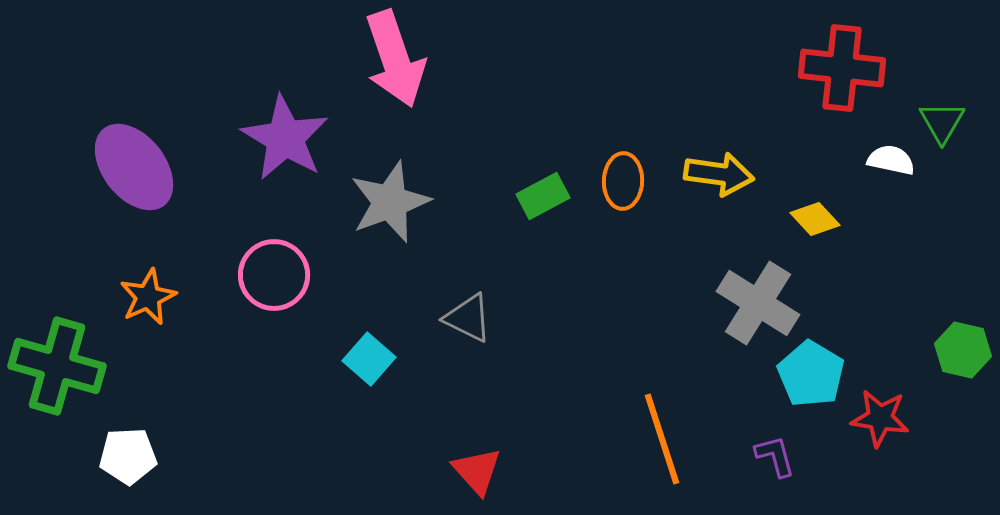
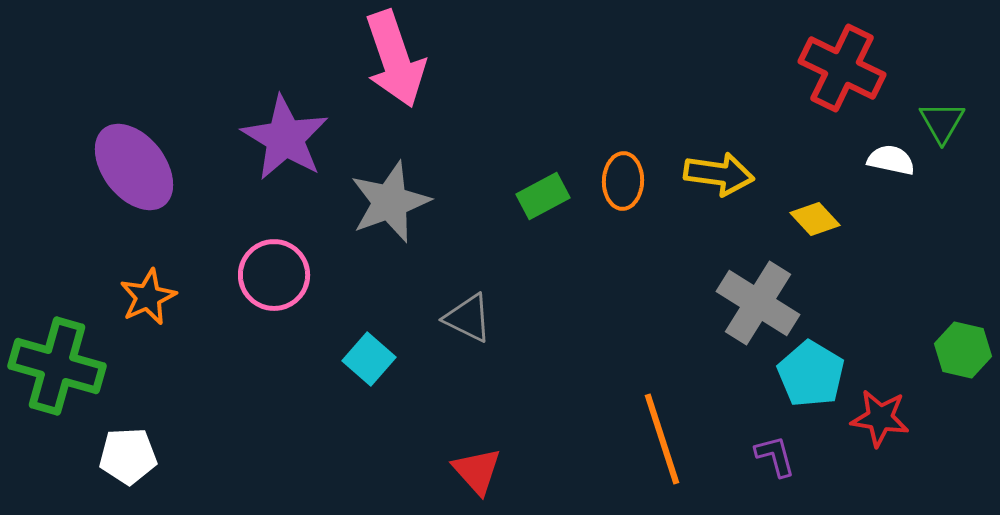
red cross: rotated 20 degrees clockwise
